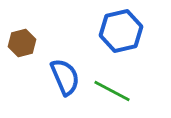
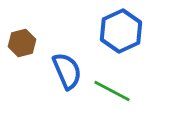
blue hexagon: rotated 12 degrees counterclockwise
blue semicircle: moved 2 px right, 6 px up
